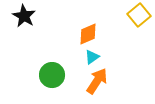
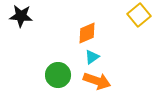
black star: moved 3 px left; rotated 25 degrees counterclockwise
orange diamond: moved 1 px left, 1 px up
green circle: moved 6 px right
orange arrow: rotated 76 degrees clockwise
